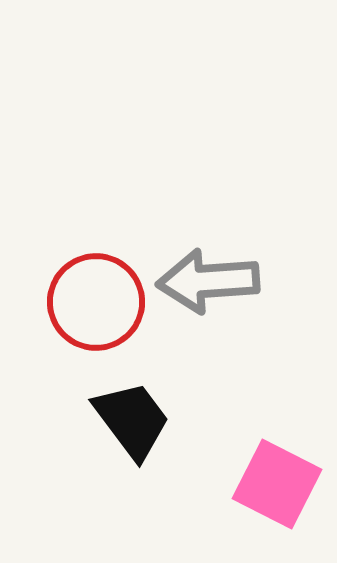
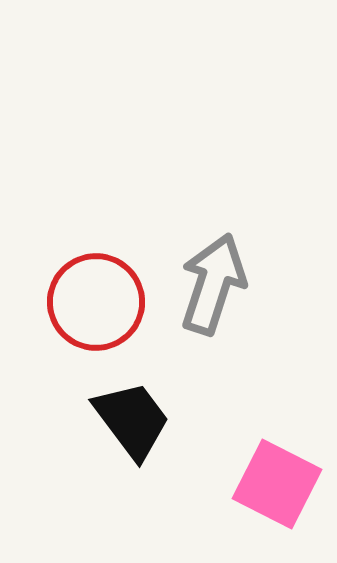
gray arrow: moved 5 px right, 3 px down; rotated 112 degrees clockwise
